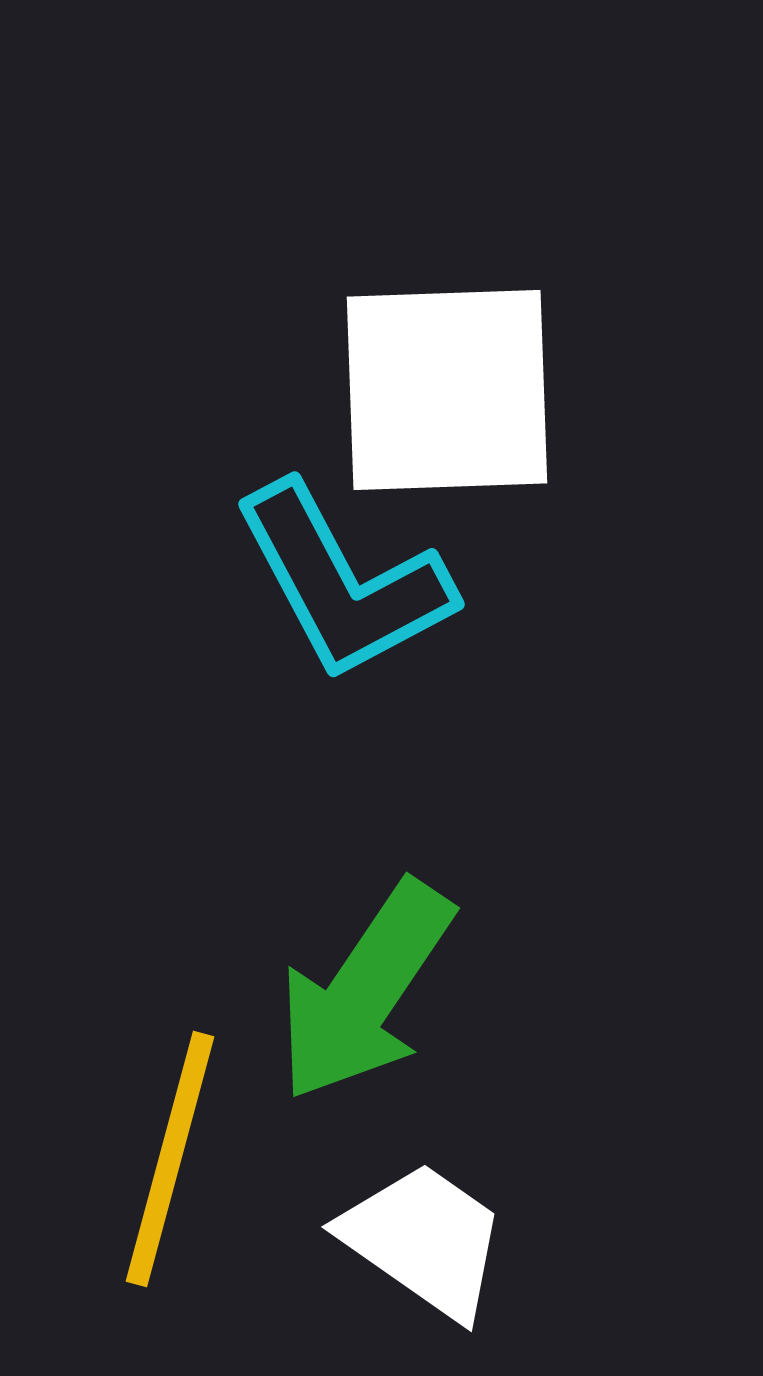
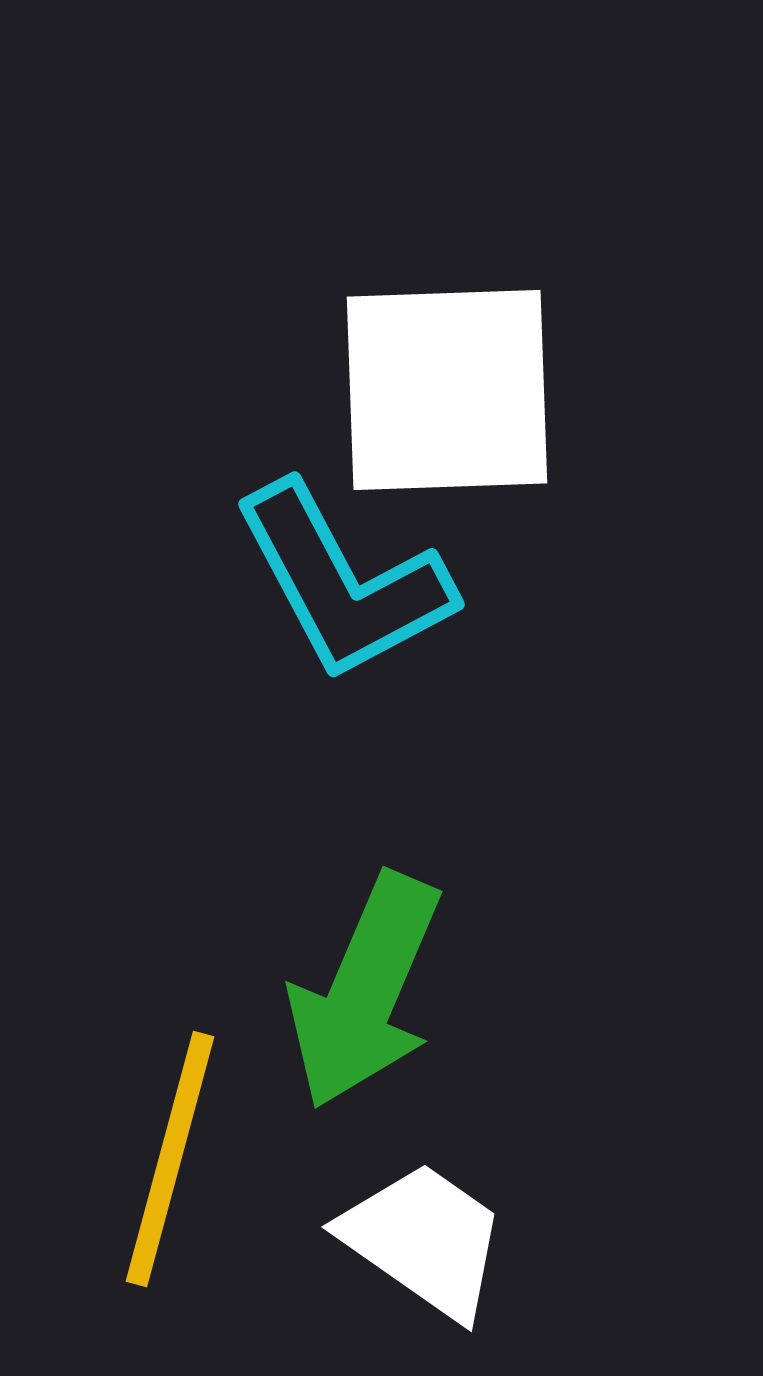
green arrow: rotated 11 degrees counterclockwise
